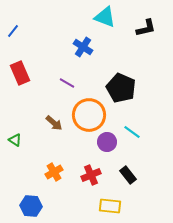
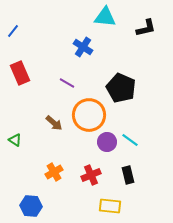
cyan triangle: rotated 15 degrees counterclockwise
cyan line: moved 2 px left, 8 px down
black rectangle: rotated 24 degrees clockwise
